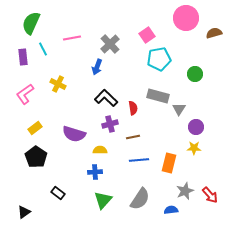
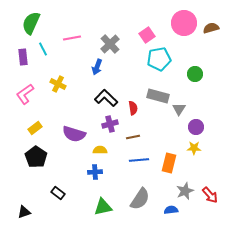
pink circle: moved 2 px left, 5 px down
brown semicircle: moved 3 px left, 5 px up
green triangle: moved 7 px down; rotated 36 degrees clockwise
black triangle: rotated 16 degrees clockwise
